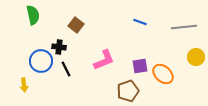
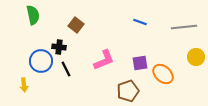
purple square: moved 3 px up
